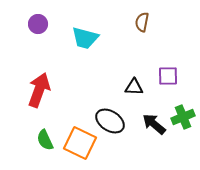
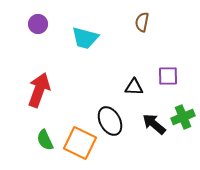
black ellipse: rotated 28 degrees clockwise
